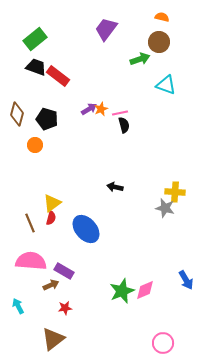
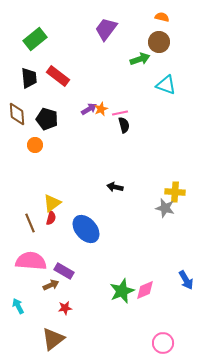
black trapezoid: moved 7 px left, 11 px down; rotated 65 degrees clockwise
brown diamond: rotated 20 degrees counterclockwise
